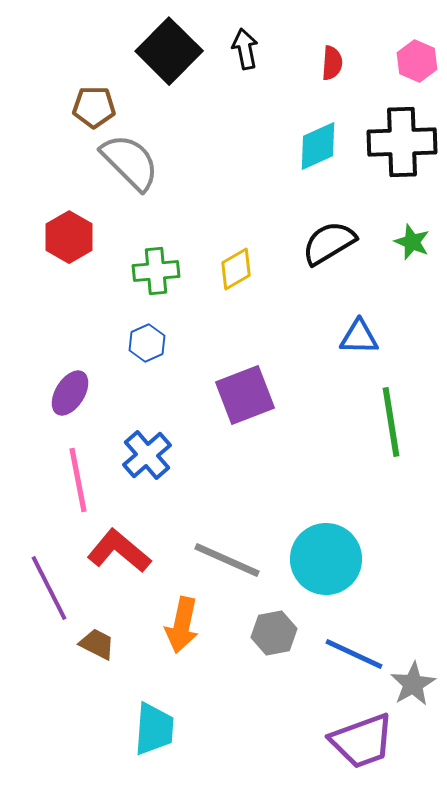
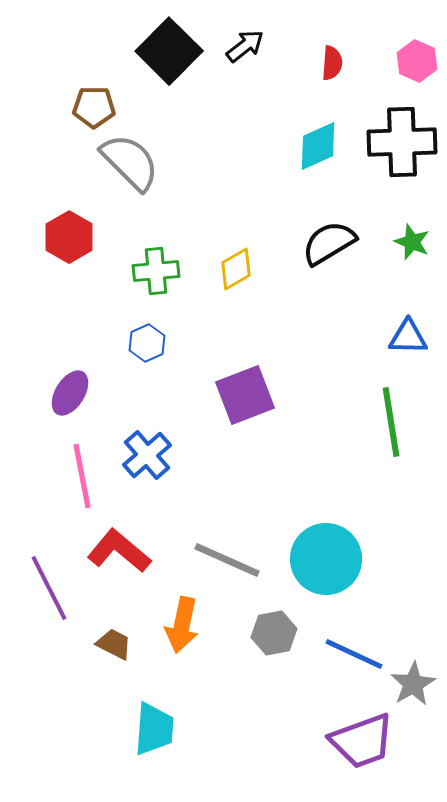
black arrow: moved 3 px up; rotated 63 degrees clockwise
blue triangle: moved 49 px right
pink line: moved 4 px right, 4 px up
brown trapezoid: moved 17 px right
